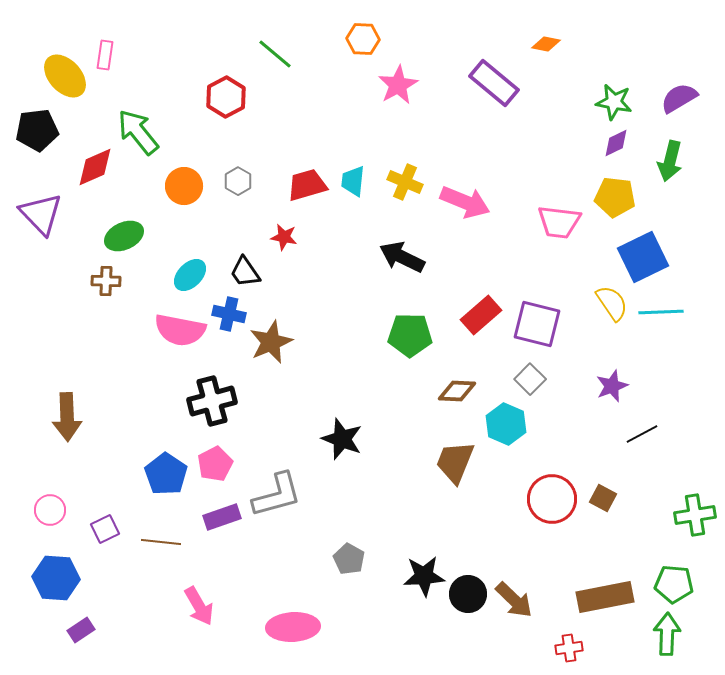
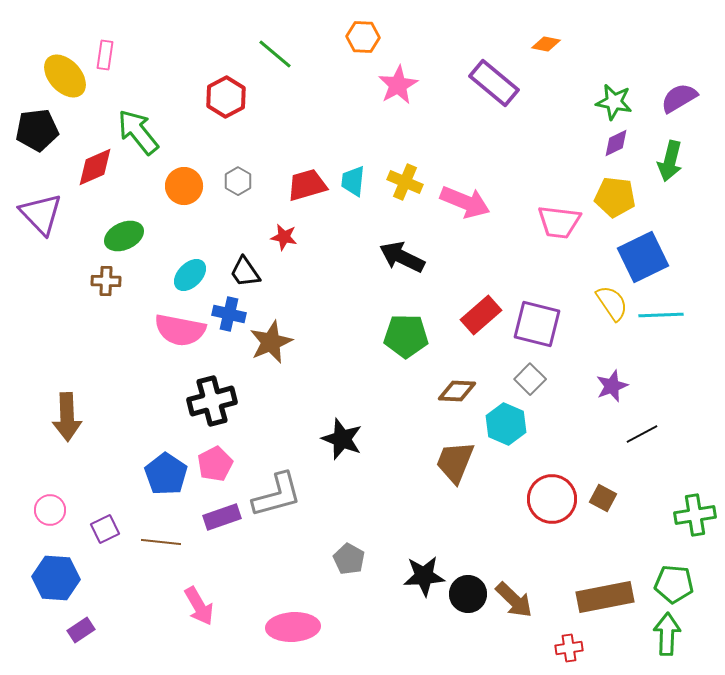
orange hexagon at (363, 39): moved 2 px up
cyan line at (661, 312): moved 3 px down
green pentagon at (410, 335): moved 4 px left, 1 px down
